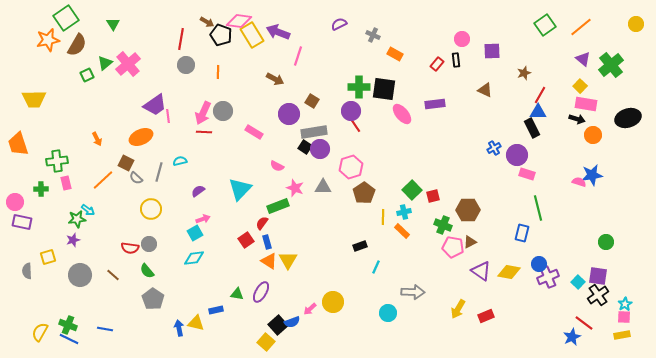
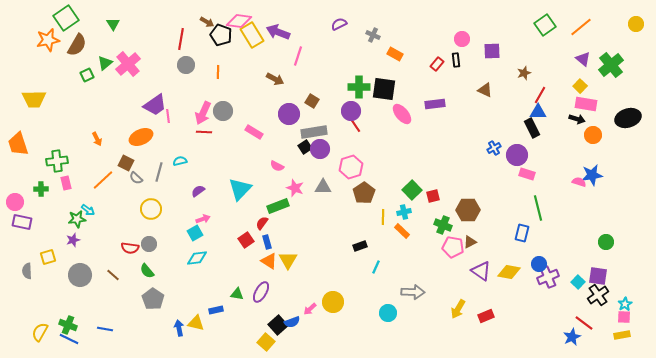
black square at (305, 147): rotated 24 degrees clockwise
cyan diamond at (194, 258): moved 3 px right
